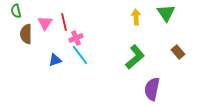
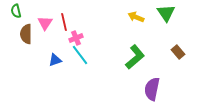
yellow arrow: rotated 63 degrees counterclockwise
